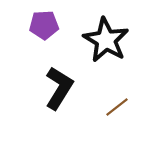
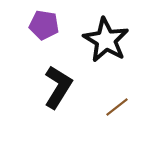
purple pentagon: rotated 12 degrees clockwise
black L-shape: moved 1 px left, 1 px up
